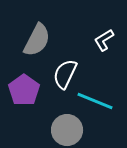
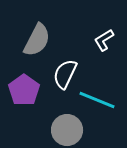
cyan line: moved 2 px right, 1 px up
